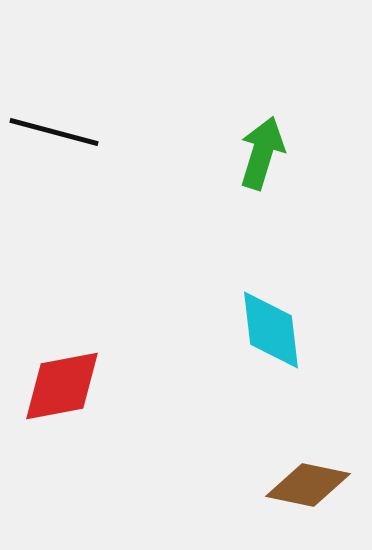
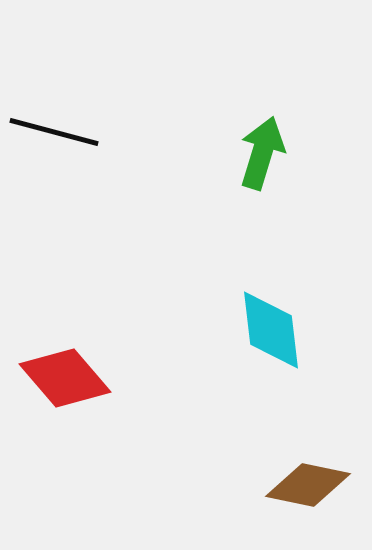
red diamond: moved 3 px right, 8 px up; rotated 60 degrees clockwise
